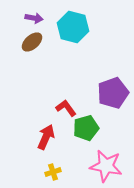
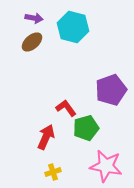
purple pentagon: moved 2 px left, 3 px up
